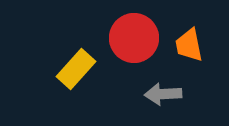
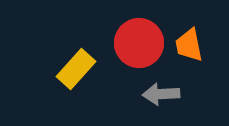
red circle: moved 5 px right, 5 px down
gray arrow: moved 2 px left
